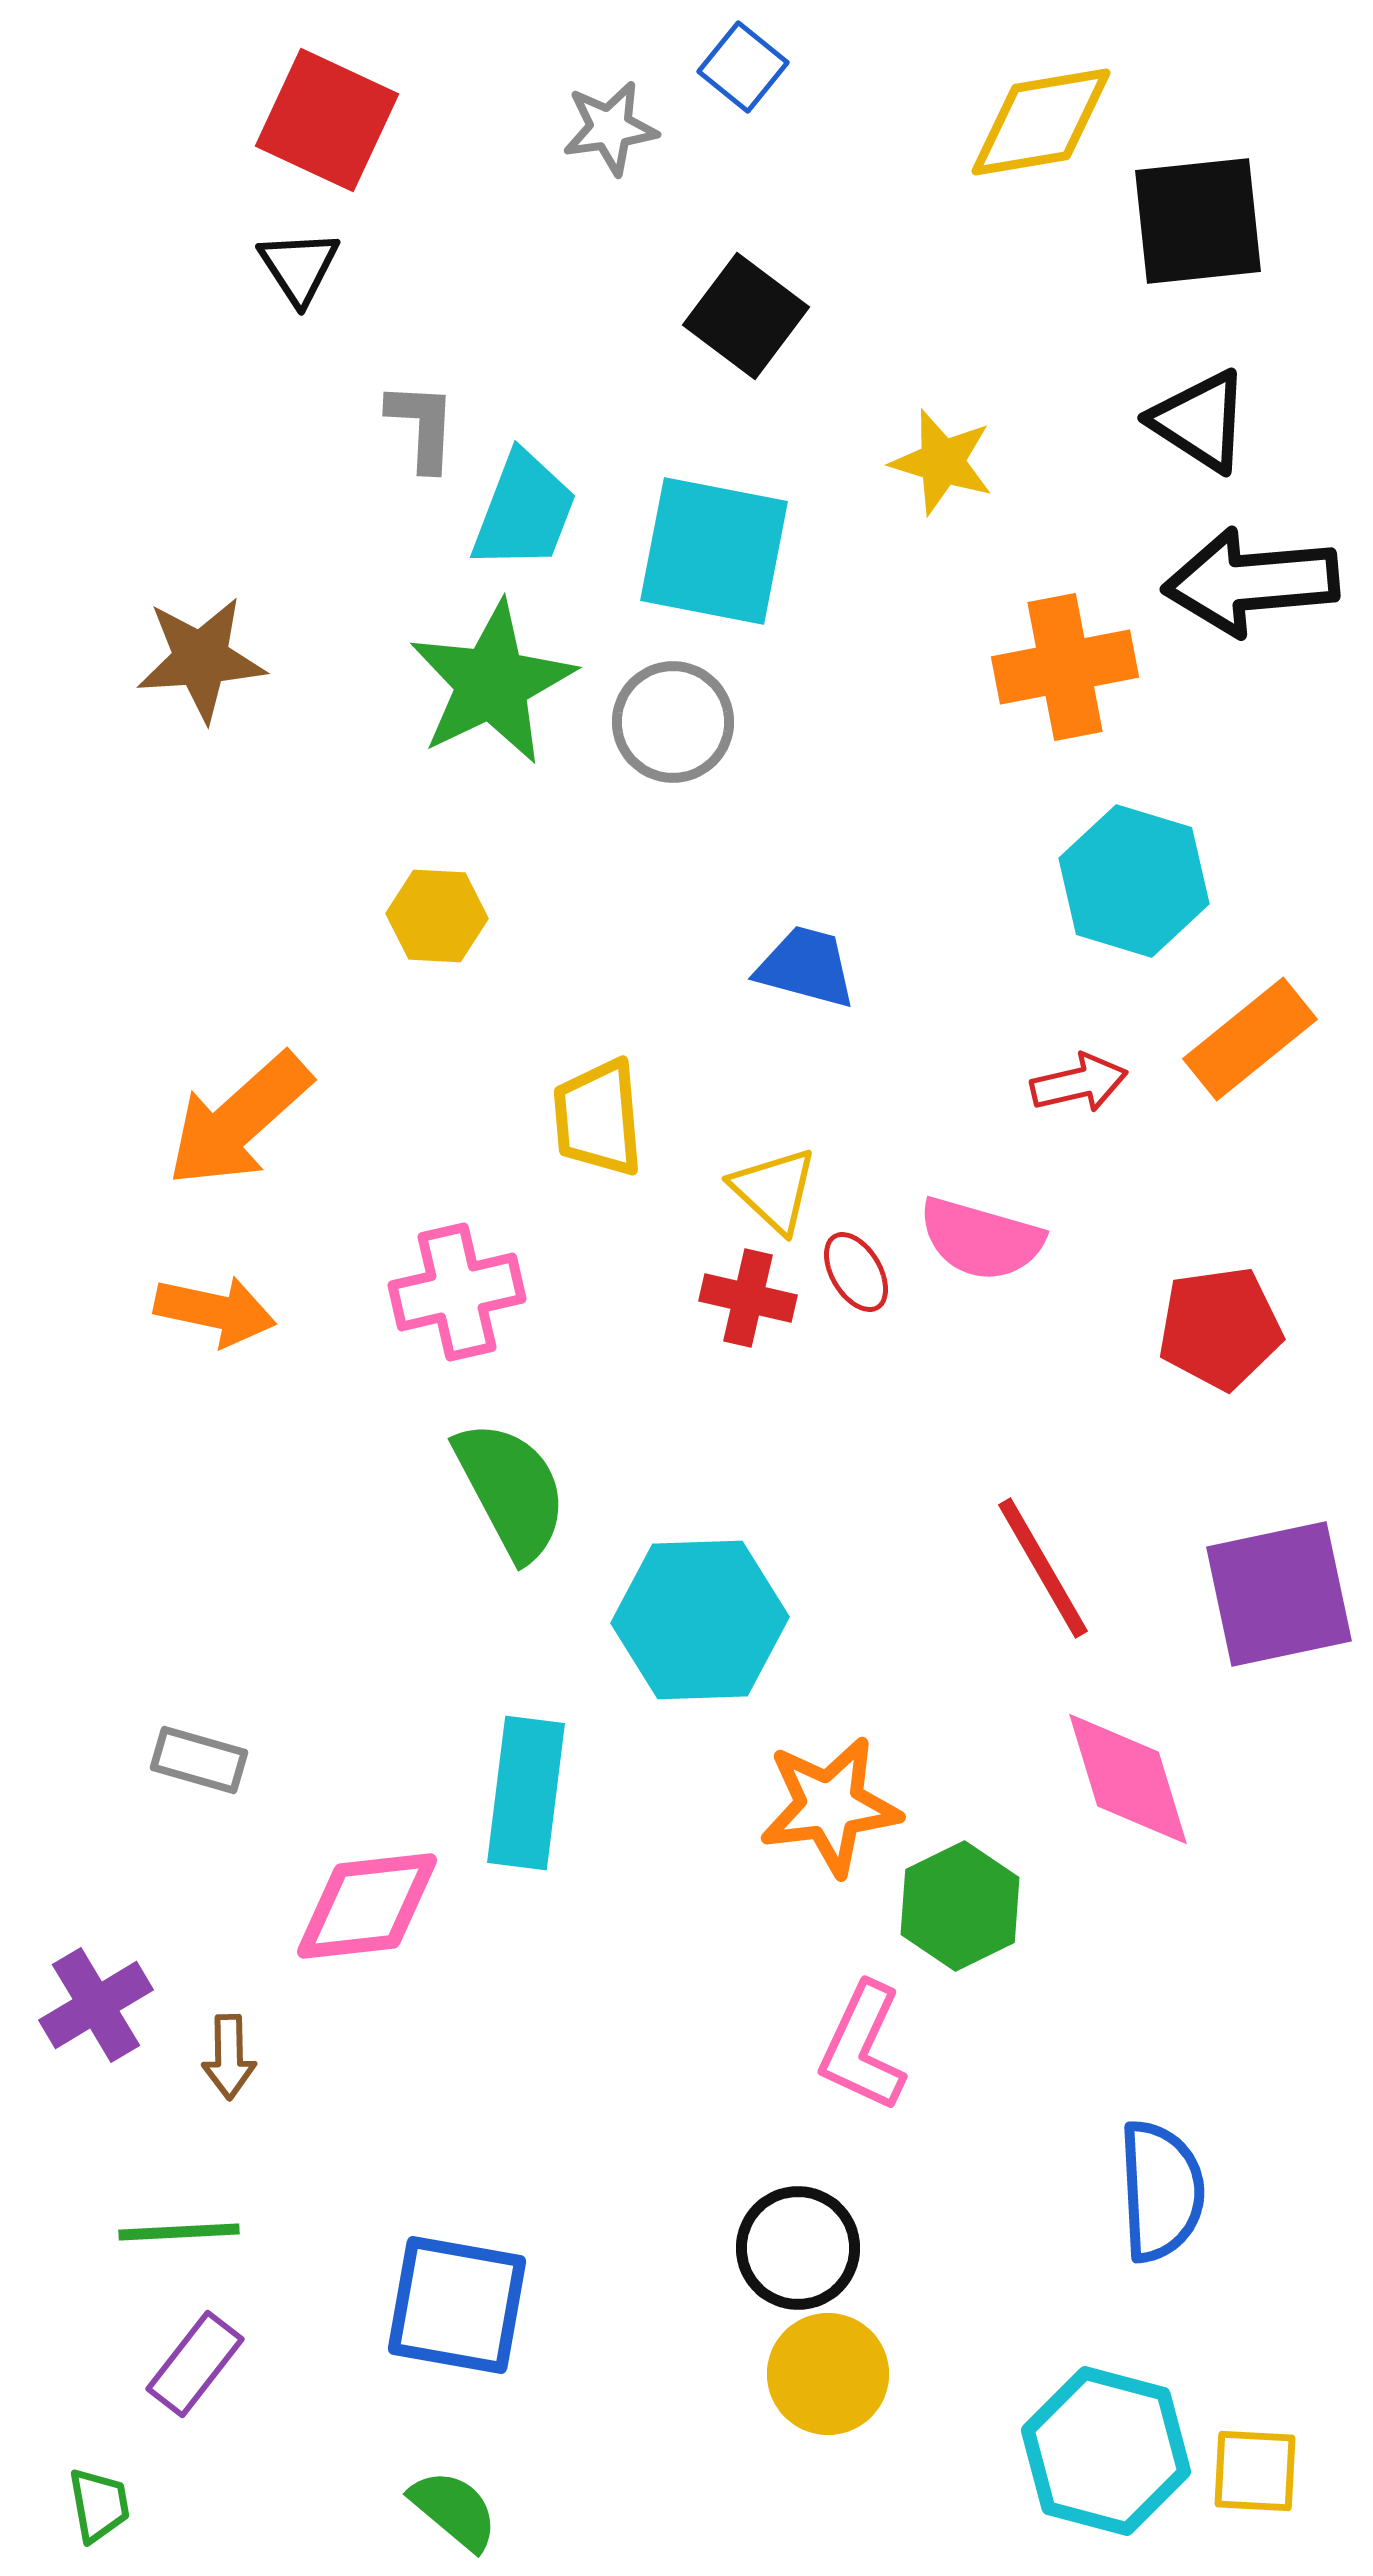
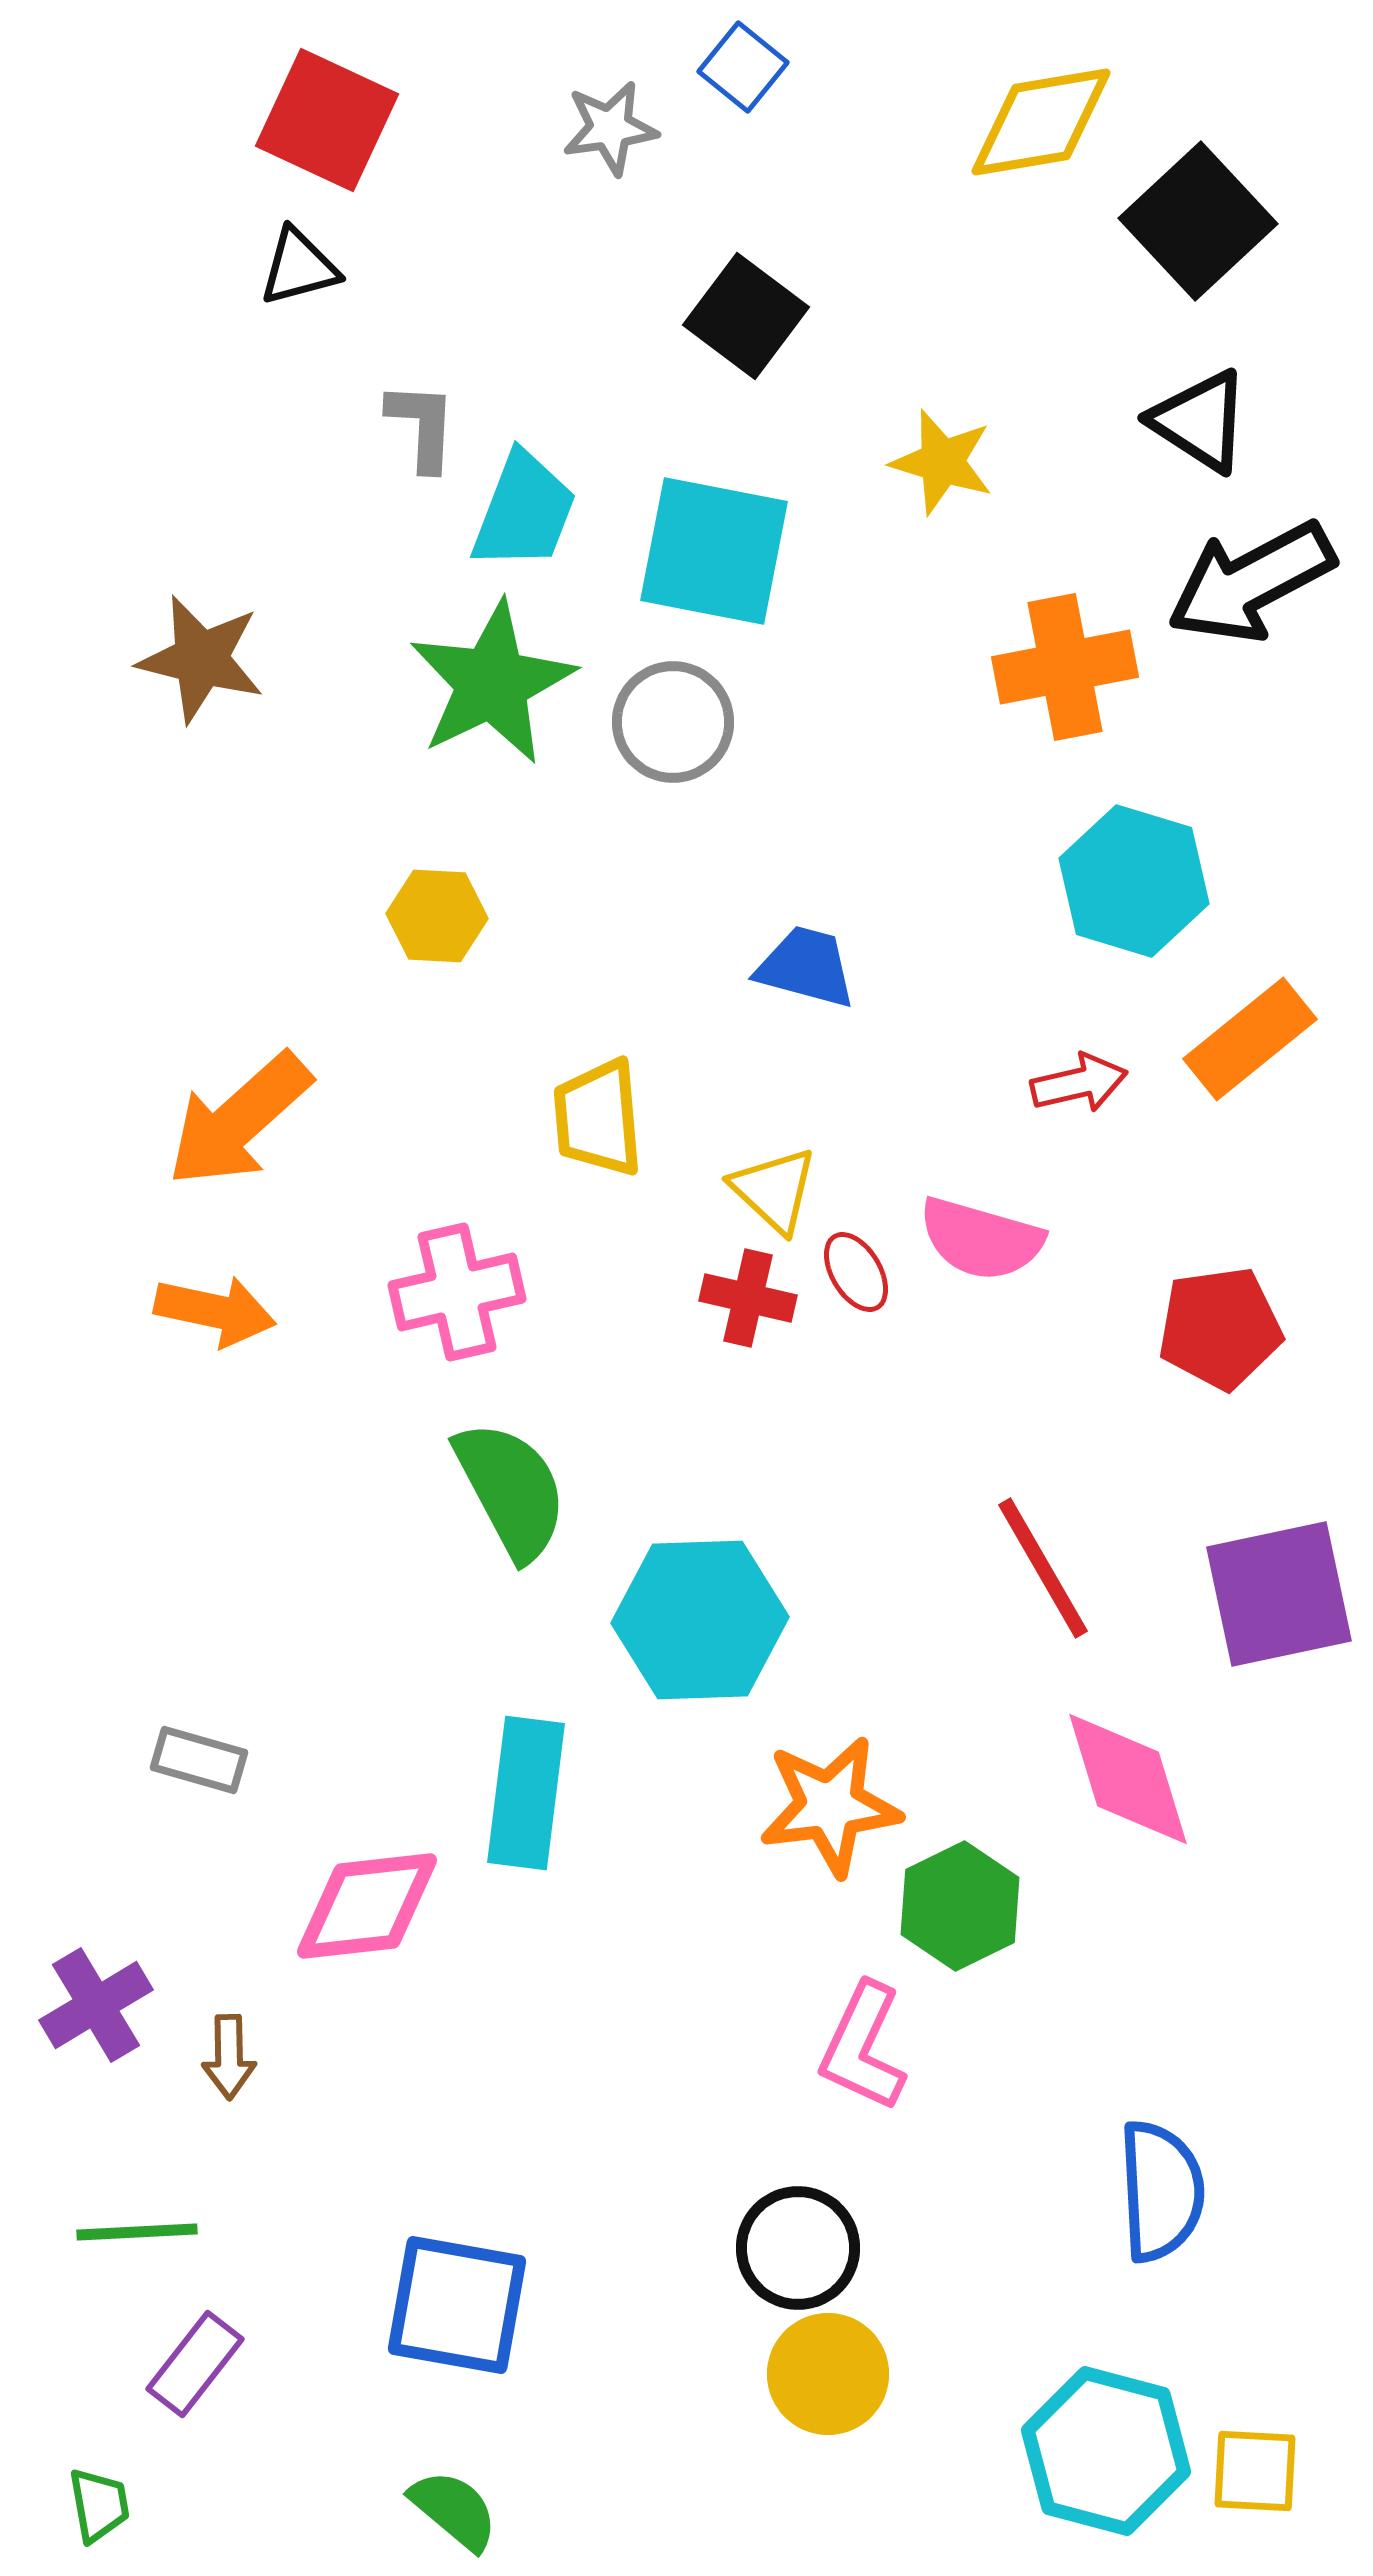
black square at (1198, 221): rotated 37 degrees counterclockwise
black triangle at (299, 267): rotated 48 degrees clockwise
black arrow at (1251, 582): rotated 23 degrees counterclockwise
brown star at (201, 659): rotated 18 degrees clockwise
green line at (179, 2232): moved 42 px left
